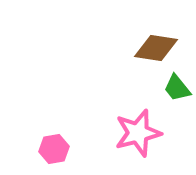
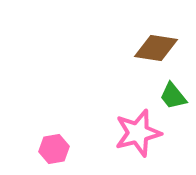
green trapezoid: moved 4 px left, 8 px down
